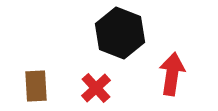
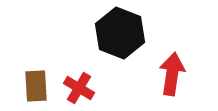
red cross: moved 17 px left; rotated 16 degrees counterclockwise
